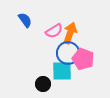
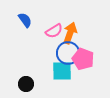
black circle: moved 17 px left
